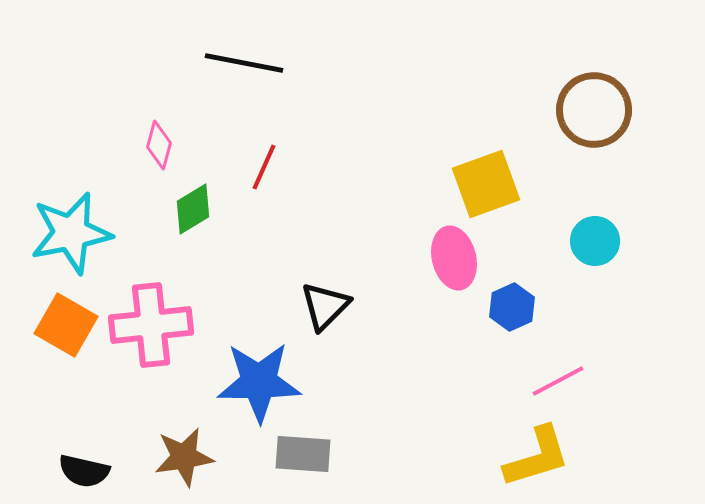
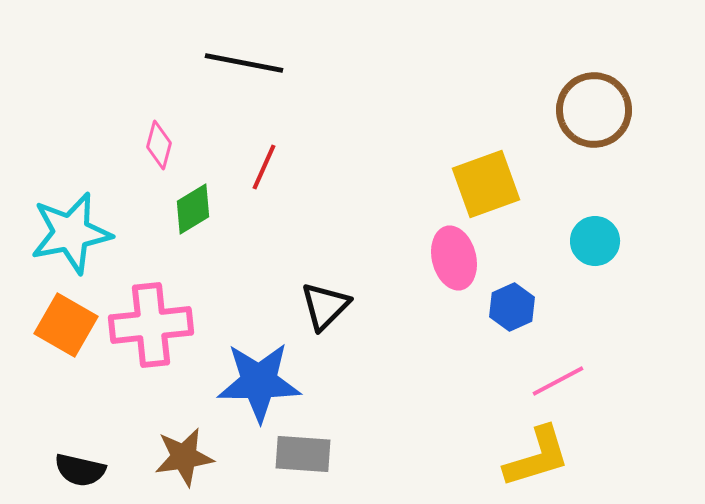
black semicircle: moved 4 px left, 1 px up
